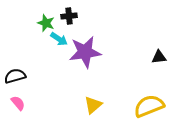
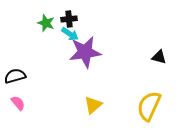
black cross: moved 3 px down
cyan arrow: moved 11 px right, 5 px up
black triangle: rotated 21 degrees clockwise
yellow semicircle: rotated 44 degrees counterclockwise
